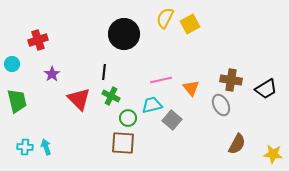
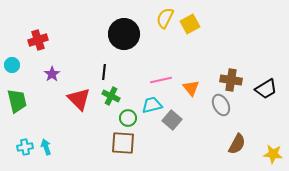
cyan circle: moved 1 px down
cyan cross: rotated 14 degrees counterclockwise
